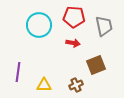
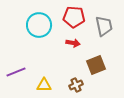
purple line: moved 2 px left; rotated 60 degrees clockwise
